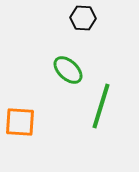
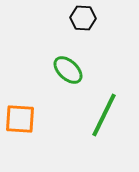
green line: moved 3 px right, 9 px down; rotated 9 degrees clockwise
orange square: moved 3 px up
